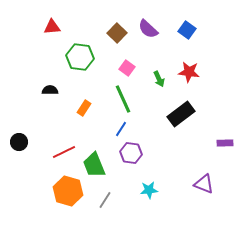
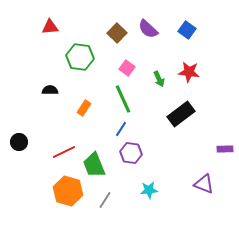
red triangle: moved 2 px left
purple rectangle: moved 6 px down
